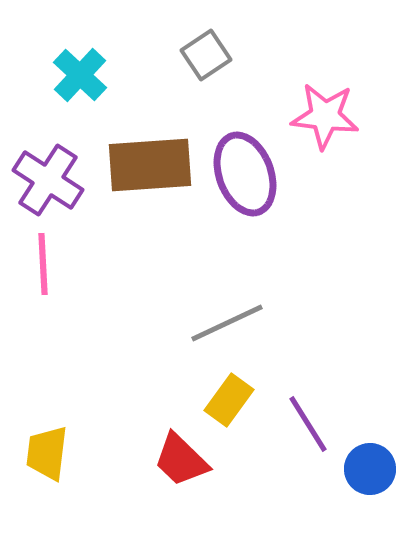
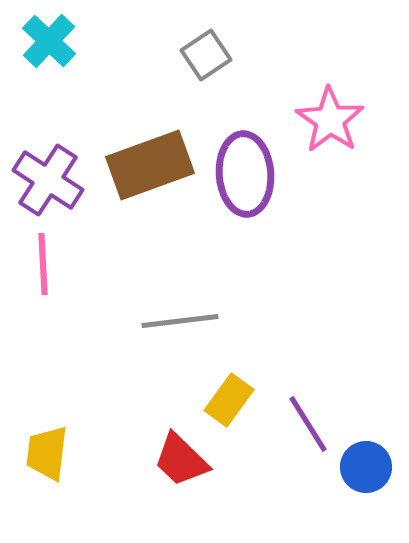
cyan cross: moved 31 px left, 34 px up
pink star: moved 5 px right, 4 px down; rotated 28 degrees clockwise
brown rectangle: rotated 16 degrees counterclockwise
purple ellipse: rotated 16 degrees clockwise
gray line: moved 47 px left, 2 px up; rotated 18 degrees clockwise
blue circle: moved 4 px left, 2 px up
